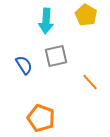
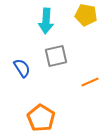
yellow pentagon: rotated 20 degrees counterclockwise
blue semicircle: moved 2 px left, 3 px down
orange line: rotated 72 degrees counterclockwise
orange pentagon: rotated 12 degrees clockwise
